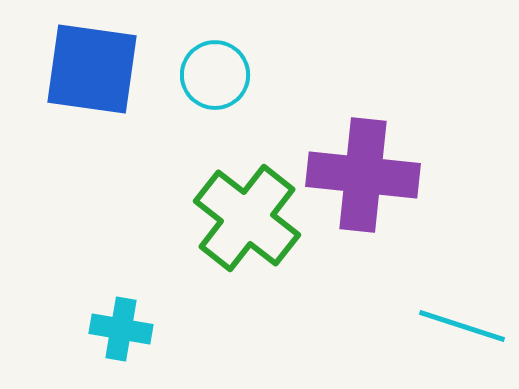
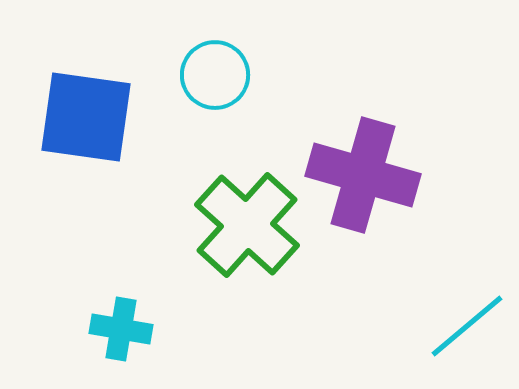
blue square: moved 6 px left, 48 px down
purple cross: rotated 10 degrees clockwise
green cross: moved 7 px down; rotated 4 degrees clockwise
cyan line: moved 5 px right; rotated 58 degrees counterclockwise
